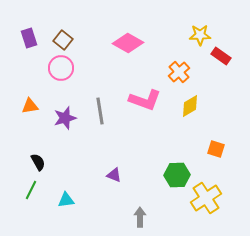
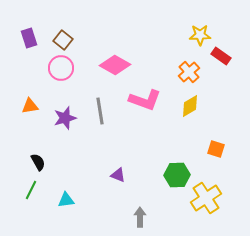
pink diamond: moved 13 px left, 22 px down
orange cross: moved 10 px right
purple triangle: moved 4 px right
